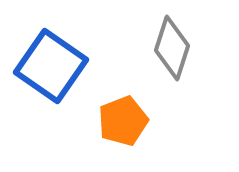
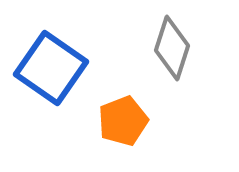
blue square: moved 2 px down
